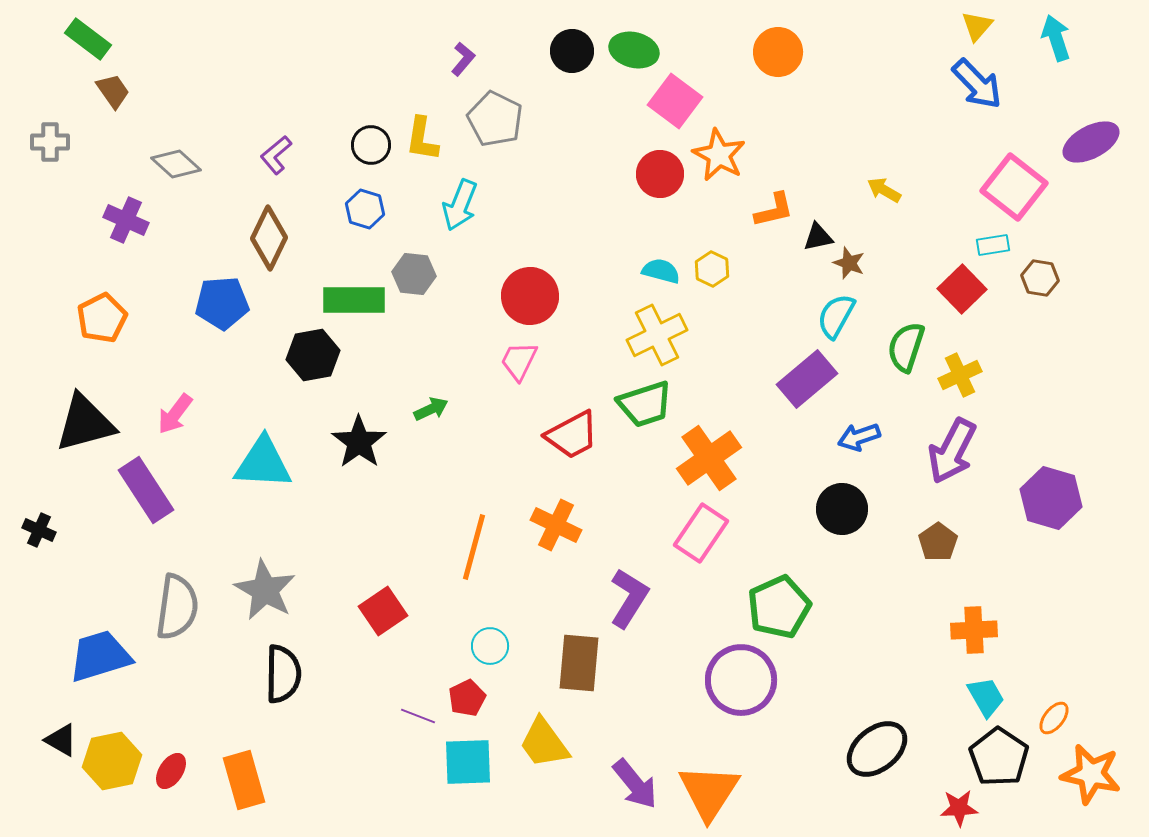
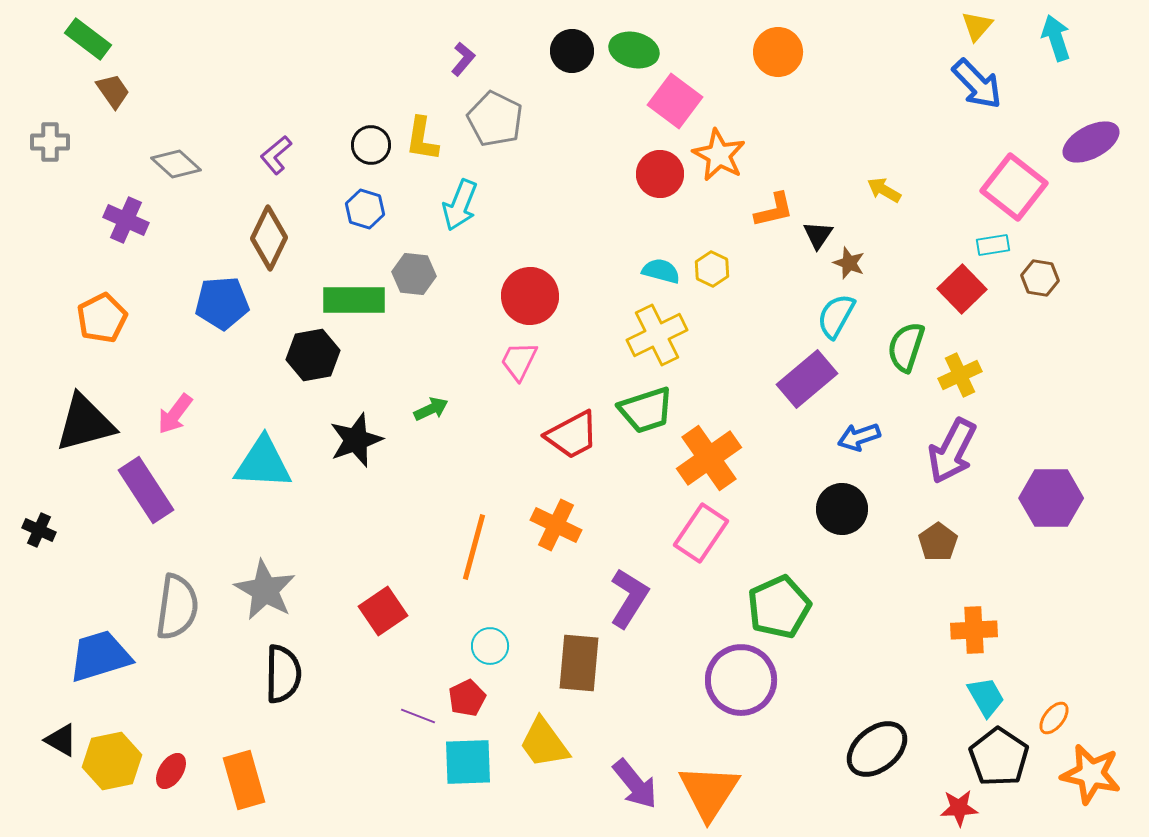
black triangle at (818, 237): moved 2 px up; rotated 44 degrees counterclockwise
green trapezoid at (645, 404): moved 1 px right, 6 px down
black star at (359, 442): moved 3 px left, 2 px up; rotated 16 degrees clockwise
purple hexagon at (1051, 498): rotated 16 degrees counterclockwise
